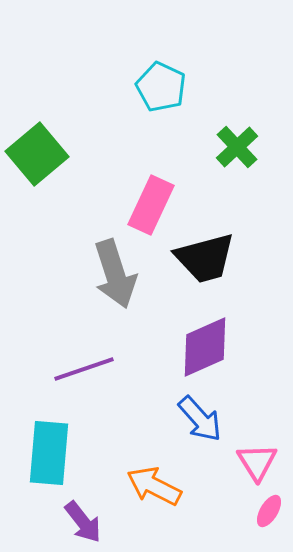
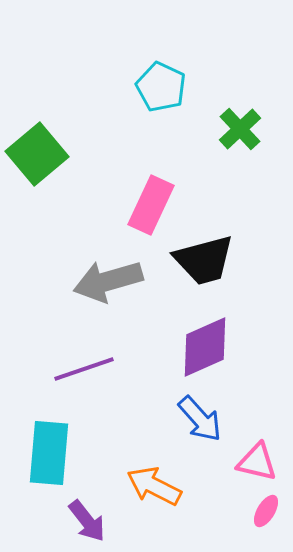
green cross: moved 3 px right, 18 px up
black trapezoid: moved 1 px left, 2 px down
gray arrow: moved 7 px left, 7 px down; rotated 92 degrees clockwise
pink triangle: rotated 45 degrees counterclockwise
pink ellipse: moved 3 px left
purple arrow: moved 4 px right, 1 px up
